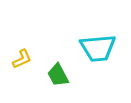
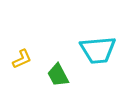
cyan trapezoid: moved 2 px down
